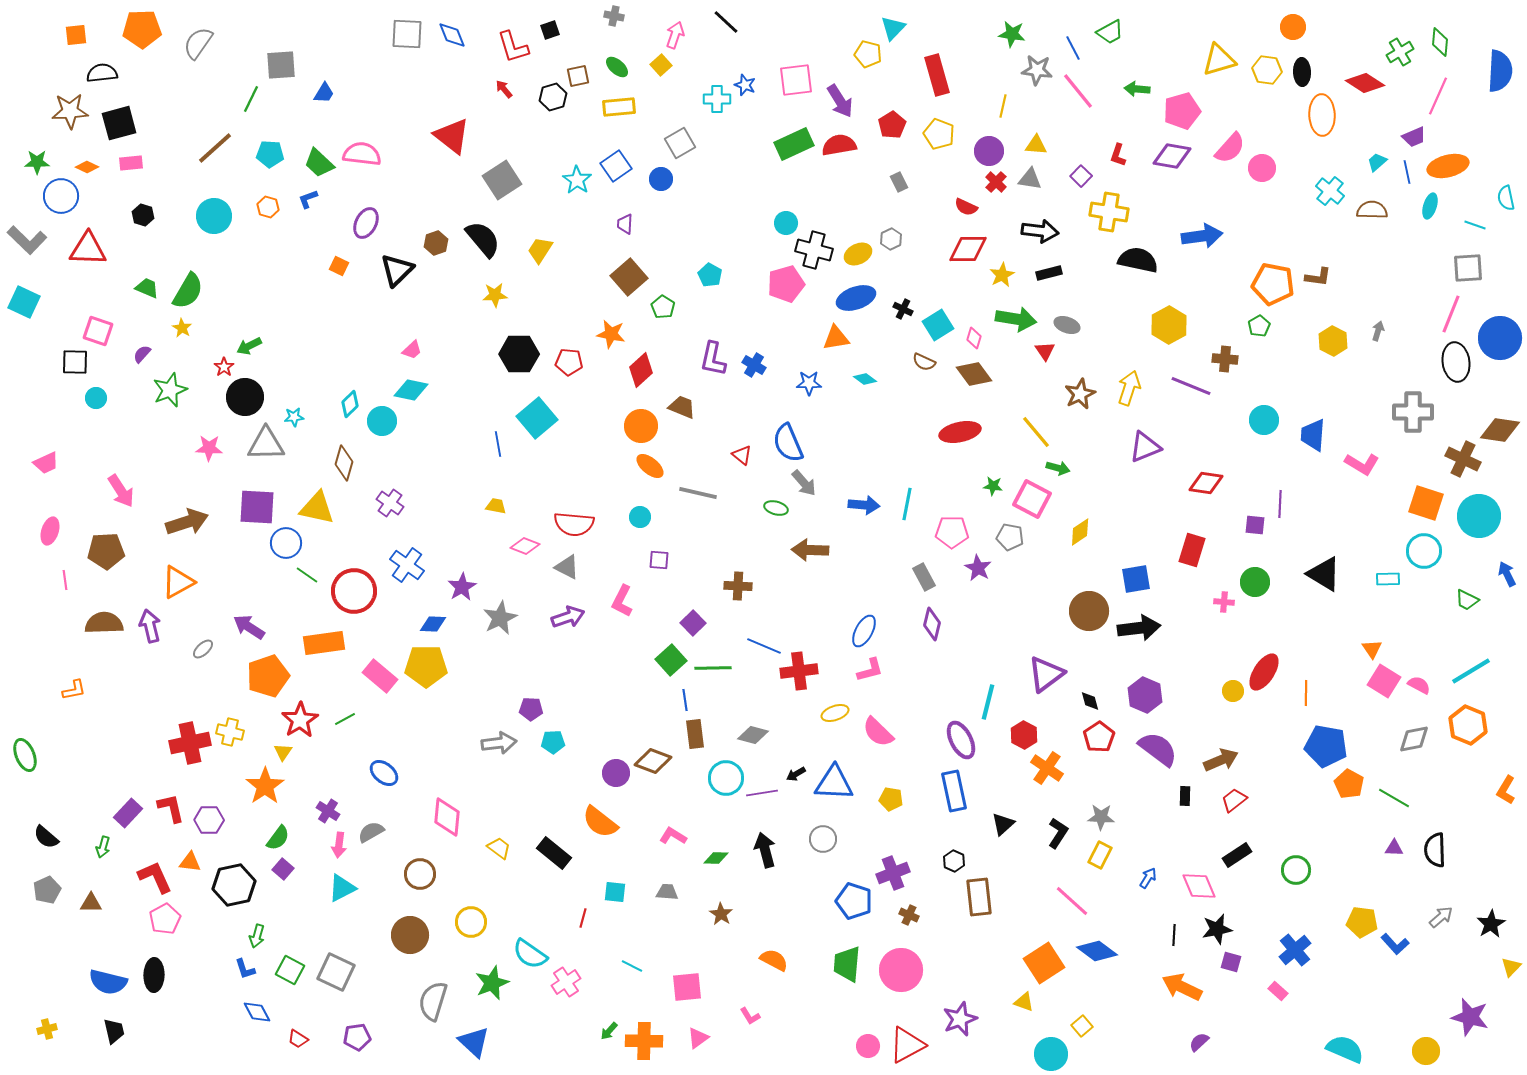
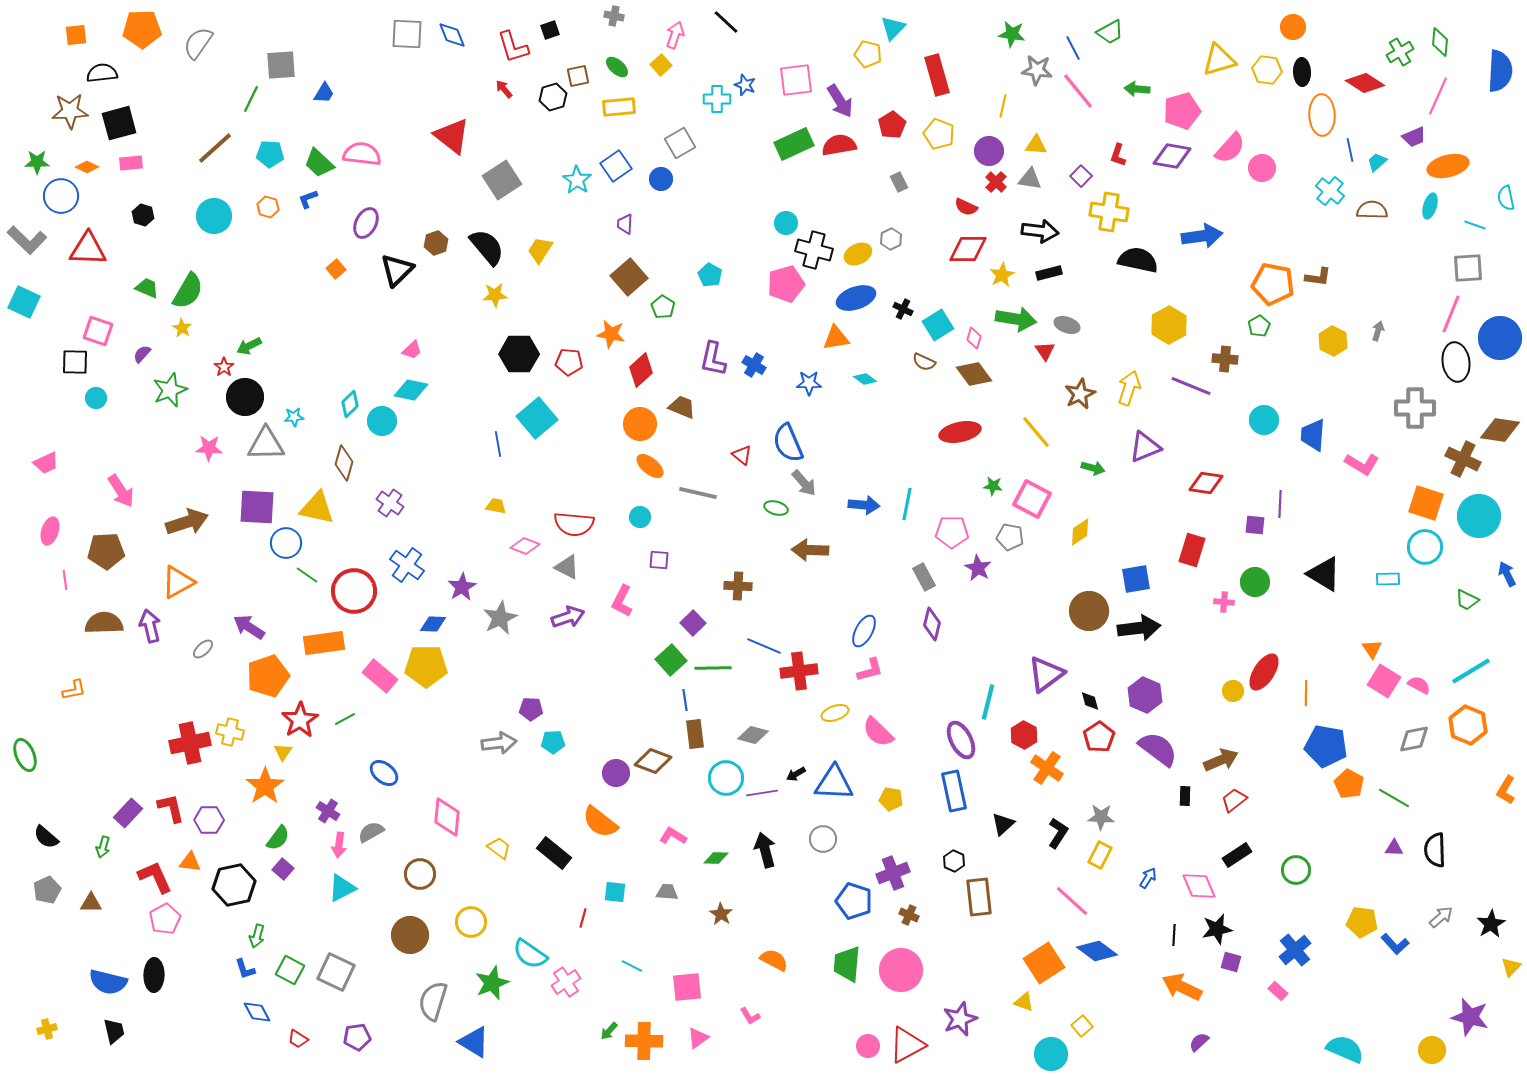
blue line at (1407, 172): moved 57 px left, 22 px up
black semicircle at (483, 239): moved 4 px right, 8 px down
orange square at (339, 266): moved 3 px left, 3 px down; rotated 24 degrees clockwise
gray cross at (1413, 412): moved 2 px right, 4 px up
orange circle at (641, 426): moved 1 px left, 2 px up
green arrow at (1058, 468): moved 35 px right
cyan circle at (1424, 551): moved 1 px right, 4 px up
blue triangle at (474, 1042): rotated 12 degrees counterclockwise
yellow circle at (1426, 1051): moved 6 px right, 1 px up
